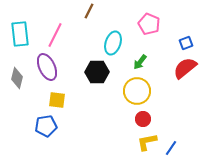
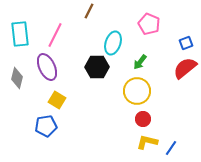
black hexagon: moved 5 px up
yellow square: rotated 24 degrees clockwise
yellow L-shape: rotated 25 degrees clockwise
